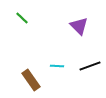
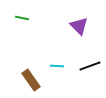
green line: rotated 32 degrees counterclockwise
